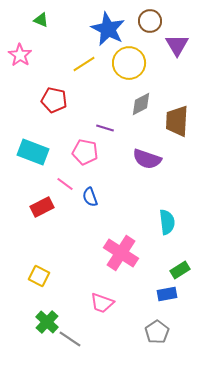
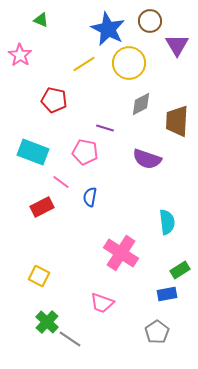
pink line: moved 4 px left, 2 px up
blue semicircle: rotated 30 degrees clockwise
